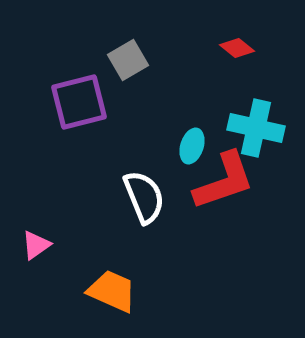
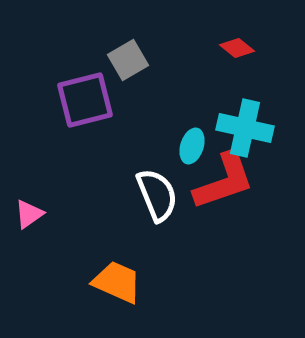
purple square: moved 6 px right, 2 px up
cyan cross: moved 11 px left
white semicircle: moved 13 px right, 2 px up
pink triangle: moved 7 px left, 31 px up
orange trapezoid: moved 5 px right, 9 px up
